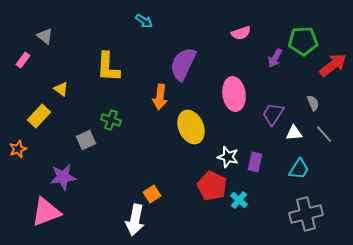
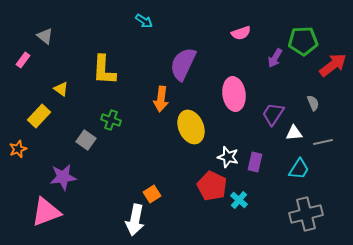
yellow L-shape: moved 4 px left, 3 px down
orange arrow: moved 1 px right, 2 px down
gray line: moved 1 px left, 8 px down; rotated 60 degrees counterclockwise
gray square: rotated 30 degrees counterclockwise
